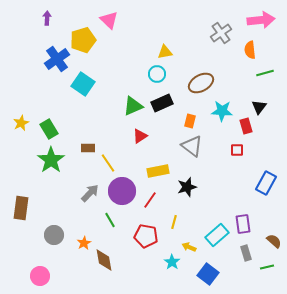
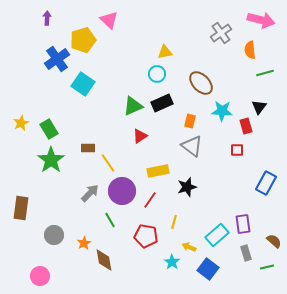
pink arrow at (261, 20): rotated 20 degrees clockwise
brown ellipse at (201, 83): rotated 75 degrees clockwise
blue square at (208, 274): moved 5 px up
